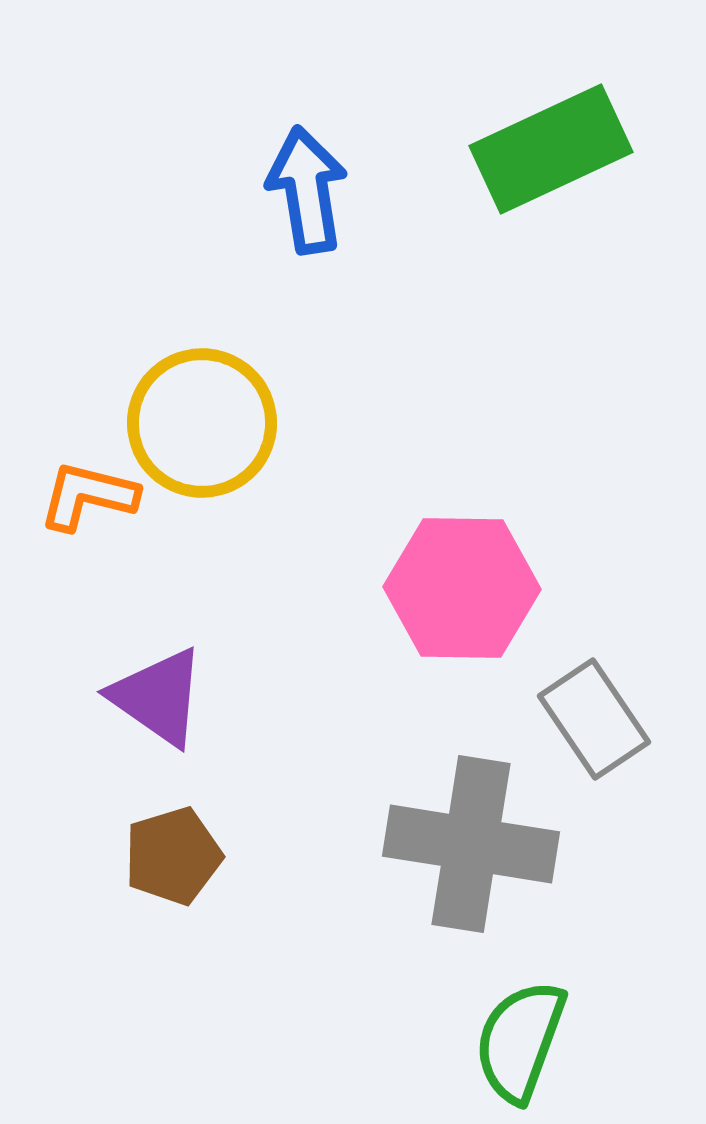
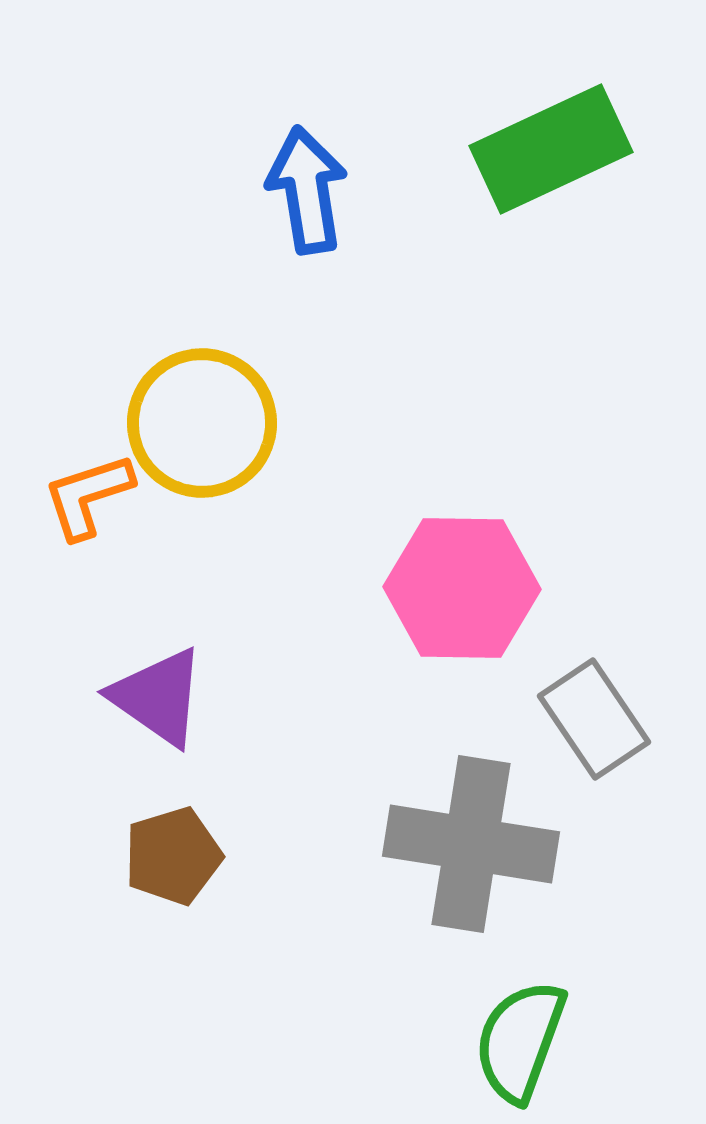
orange L-shape: rotated 32 degrees counterclockwise
